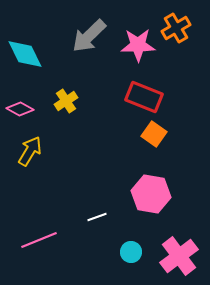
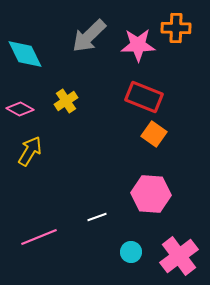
orange cross: rotated 32 degrees clockwise
pink hexagon: rotated 6 degrees counterclockwise
pink line: moved 3 px up
